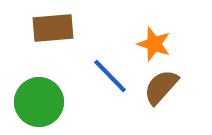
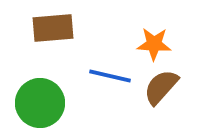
orange star: rotated 16 degrees counterclockwise
blue line: rotated 33 degrees counterclockwise
green circle: moved 1 px right, 1 px down
